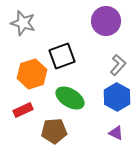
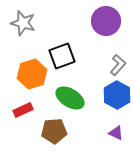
blue hexagon: moved 2 px up
